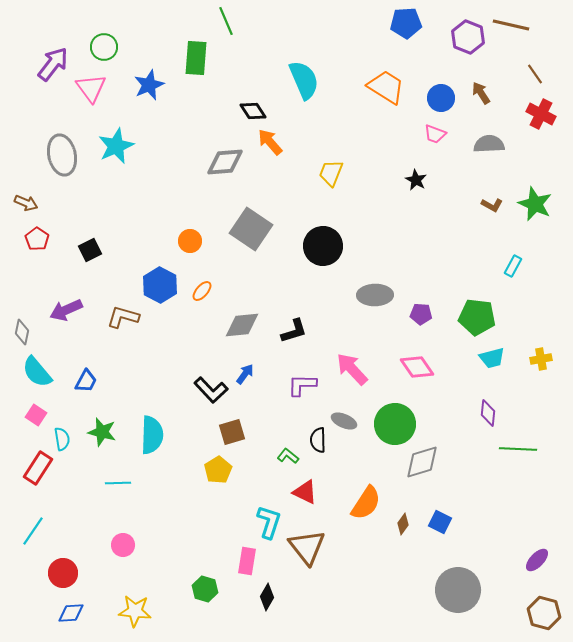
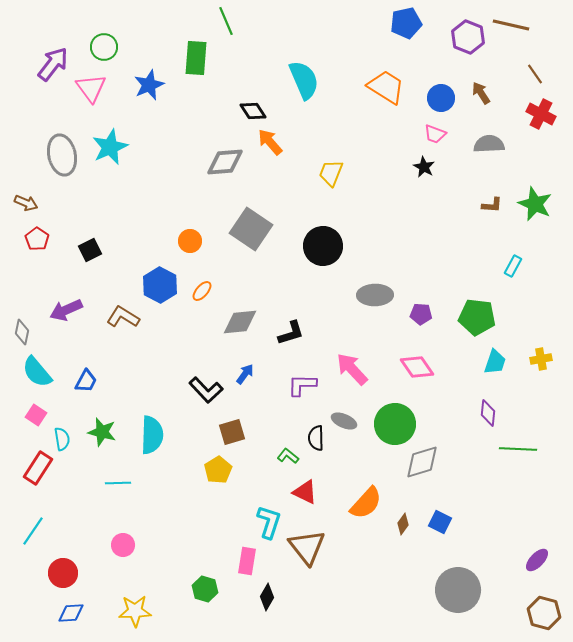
blue pentagon at (406, 23): rotated 8 degrees counterclockwise
cyan star at (116, 146): moved 6 px left, 1 px down
black star at (416, 180): moved 8 px right, 13 px up
brown L-shape at (492, 205): rotated 25 degrees counterclockwise
brown L-shape at (123, 317): rotated 16 degrees clockwise
gray diamond at (242, 325): moved 2 px left, 3 px up
black L-shape at (294, 331): moved 3 px left, 2 px down
cyan trapezoid at (492, 358): moved 3 px right, 4 px down; rotated 56 degrees counterclockwise
black L-shape at (211, 390): moved 5 px left
black semicircle at (318, 440): moved 2 px left, 2 px up
orange semicircle at (366, 503): rotated 9 degrees clockwise
yellow star at (135, 611): rotated 8 degrees counterclockwise
